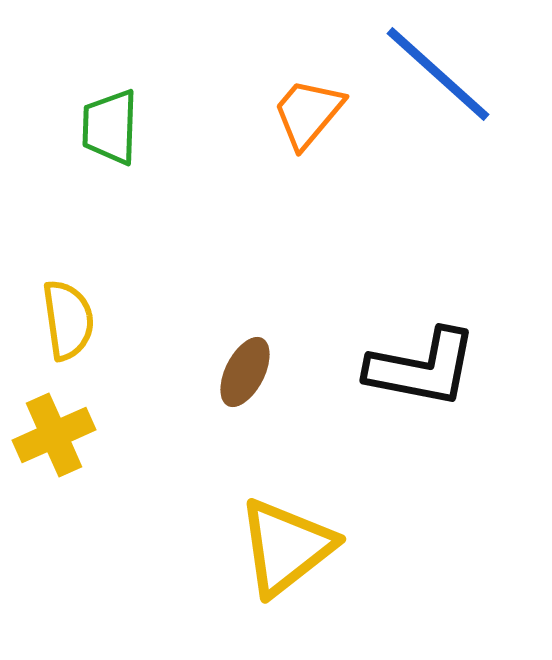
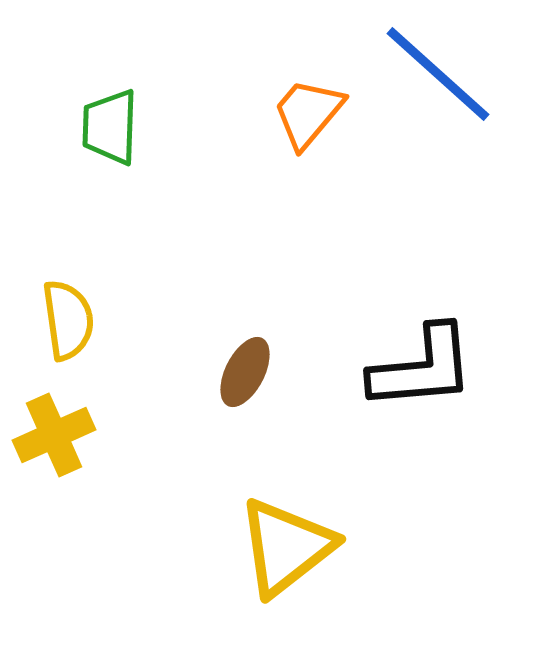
black L-shape: rotated 16 degrees counterclockwise
